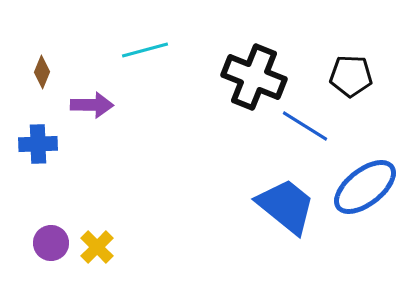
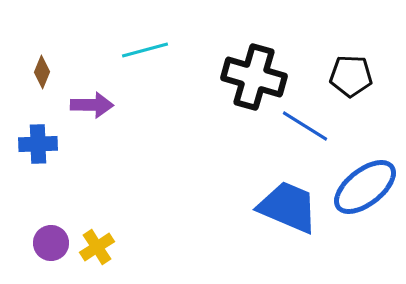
black cross: rotated 6 degrees counterclockwise
blue trapezoid: moved 2 px right, 1 px down; rotated 16 degrees counterclockwise
yellow cross: rotated 12 degrees clockwise
